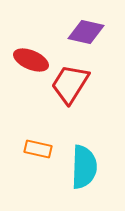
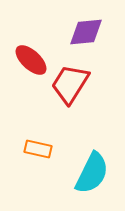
purple diamond: rotated 18 degrees counterclockwise
red ellipse: rotated 20 degrees clockwise
cyan semicircle: moved 8 px right, 6 px down; rotated 24 degrees clockwise
